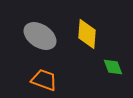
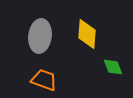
gray ellipse: rotated 64 degrees clockwise
